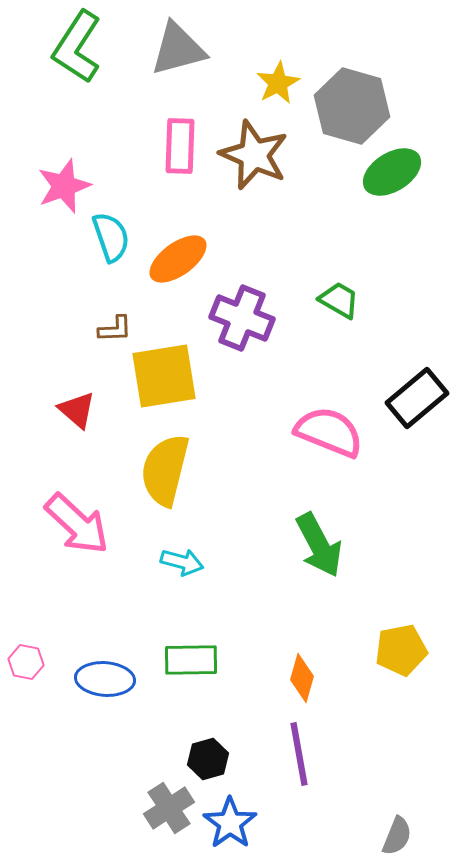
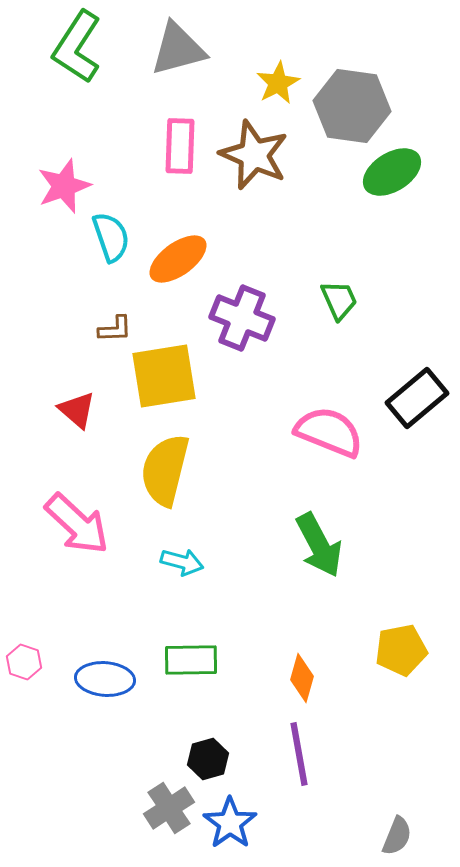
gray hexagon: rotated 8 degrees counterclockwise
green trapezoid: rotated 36 degrees clockwise
pink hexagon: moved 2 px left; rotated 8 degrees clockwise
